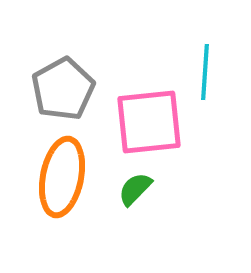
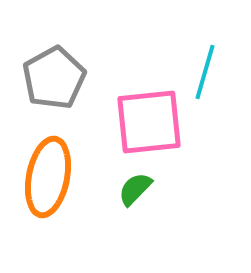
cyan line: rotated 12 degrees clockwise
gray pentagon: moved 9 px left, 11 px up
orange ellipse: moved 14 px left
